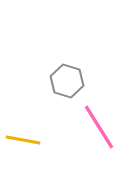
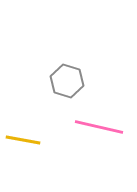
pink line: rotated 45 degrees counterclockwise
